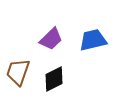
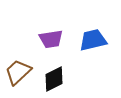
purple trapezoid: rotated 35 degrees clockwise
brown trapezoid: rotated 28 degrees clockwise
